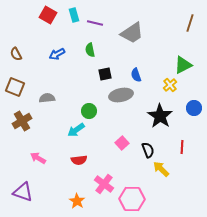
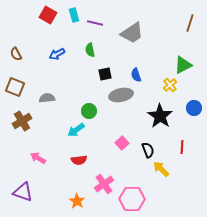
pink cross: rotated 18 degrees clockwise
